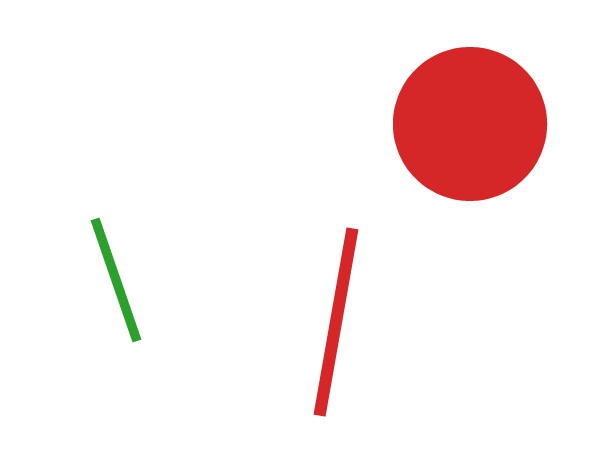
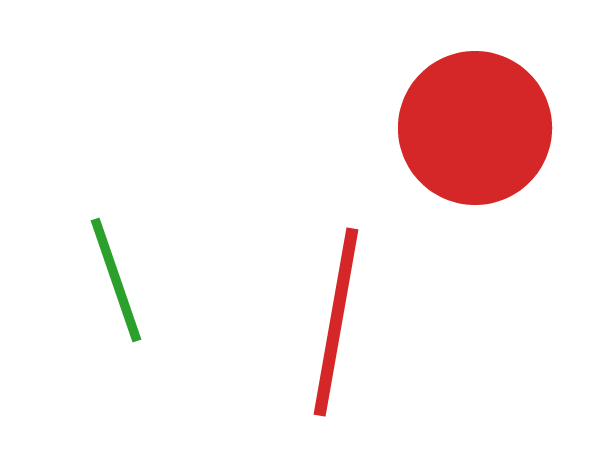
red circle: moved 5 px right, 4 px down
